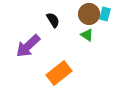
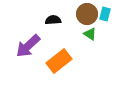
brown circle: moved 2 px left
black semicircle: rotated 63 degrees counterclockwise
green triangle: moved 3 px right, 1 px up
orange rectangle: moved 12 px up
